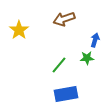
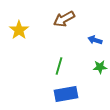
brown arrow: rotated 10 degrees counterclockwise
blue arrow: rotated 88 degrees counterclockwise
green star: moved 13 px right, 9 px down
green line: moved 1 px down; rotated 24 degrees counterclockwise
